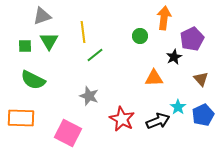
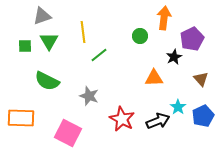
green line: moved 4 px right
green semicircle: moved 14 px right, 1 px down
blue pentagon: moved 1 px down
